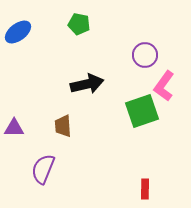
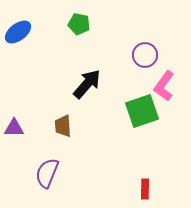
black arrow: rotated 36 degrees counterclockwise
purple semicircle: moved 4 px right, 4 px down
